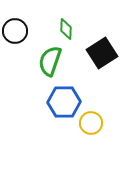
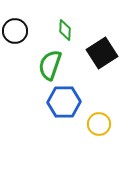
green diamond: moved 1 px left, 1 px down
green semicircle: moved 4 px down
yellow circle: moved 8 px right, 1 px down
